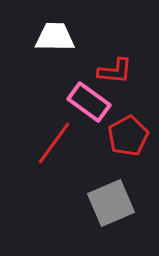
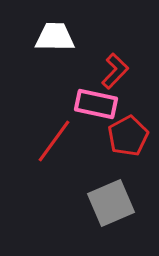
red L-shape: rotated 51 degrees counterclockwise
pink rectangle: moved 7 px right, 2 px down; rotated 24 degrees counterclockwise
red line: moved 2 px up
